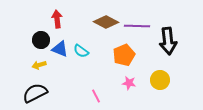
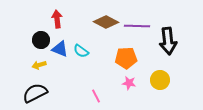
orange pentagon: moved 2 px right, 3 px down; rotated 20 degrees clockwise
